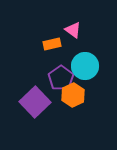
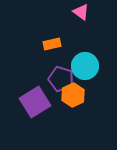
pink triangle: moved 8 px right, 18 px up
purple pentagon: moved 1 px down; rotated 20 degrees counterclockwise
purple square: rotated 12 degrees clockwise
